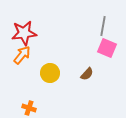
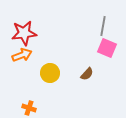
orange arrow: rotated 30 degrees clockwise
